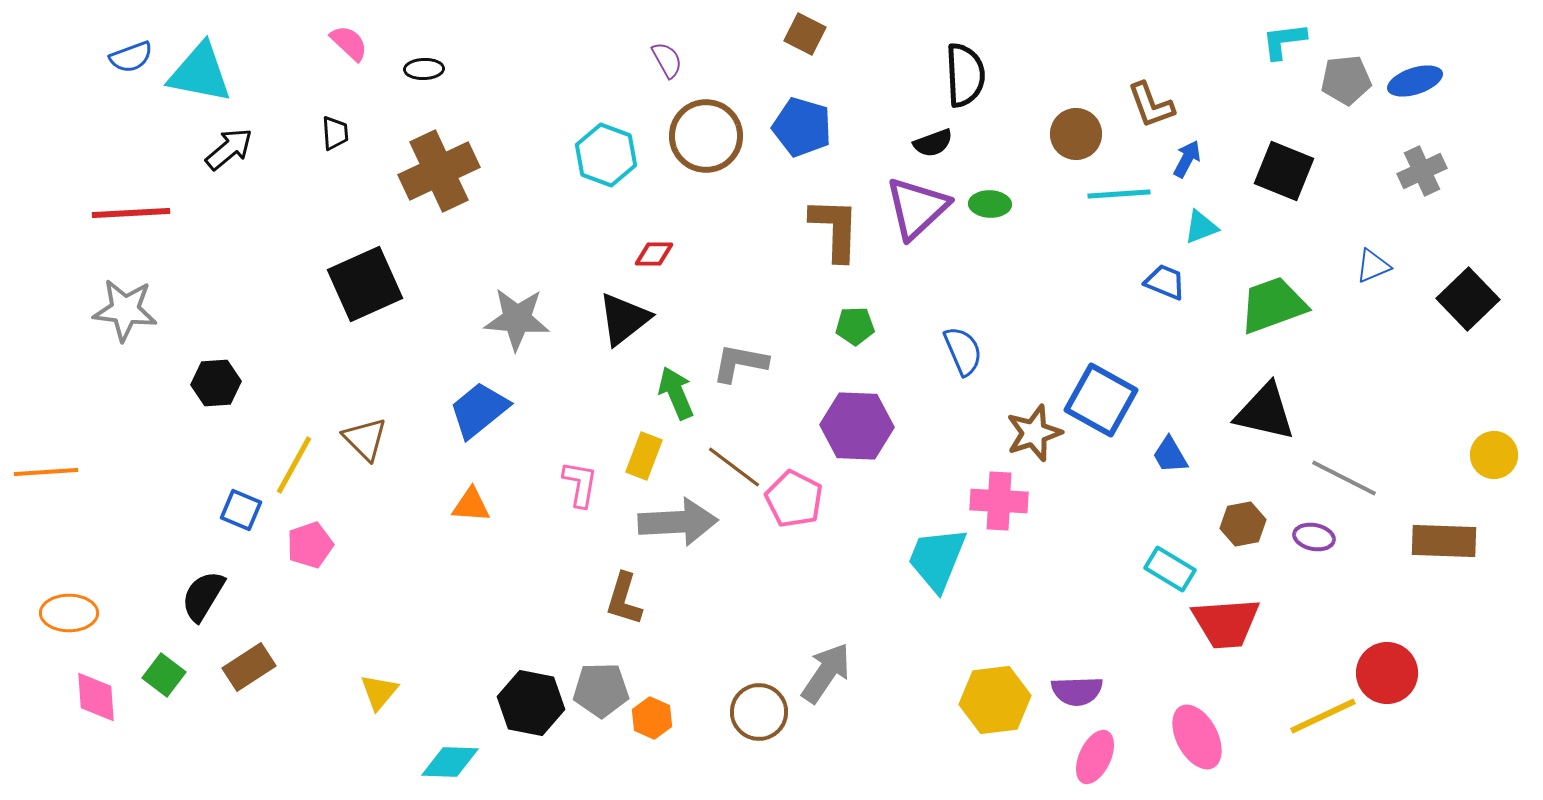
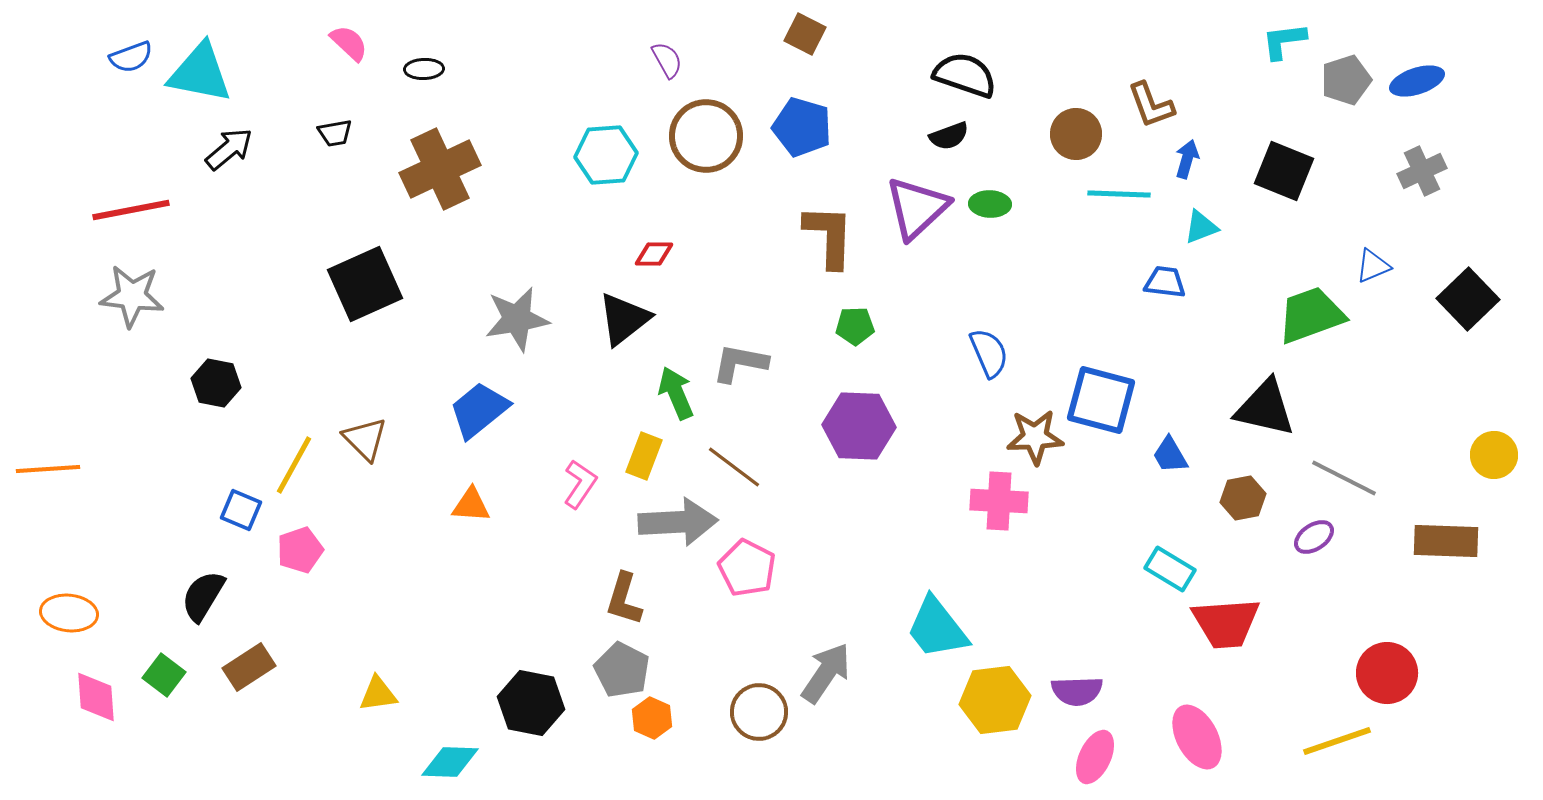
black semicircle at (965, 75): rotated 68 degrees counterclockwise
gray pentagon at (1346, 80): rotated 12 degrees counterclockwise
blue ellipse at (1415, 81): moved 2 px right
black trapezoid at (335, 133): rotated 84 degrees clockwise
black semicircle at (933, 143): moved 16 px right, 7 px up
cyan hexagon at (606, 155): rotated 24 degrees counterclockwise
blue arrow at (1187, 159): rotated 12 degrees counterclockwise
brown cross at (439, 171): moved 1 px right, 2 px up
cyan line at (1119, 194): rotated 6 degrees clockwise
red line at (131, 213): moved 3 px up; rotated 8 degrees counterclockwise
brown L-shape at (835, 229): moved 6 px left, 7 px down
blue trapezoid at (1165, 282): rotated 15 degrees counterclockwise
green trapezoid at (1273, 305): moved 38 px right, 10 px down
gray star at (125, 310): moved 7 px right, 14 px up
gray star at (517, 319): rotated 14 degrees counterclockwise
blue semicircle at (963, 351): moved 26 px right, 2 px down
black hexagon at (216, 383): rotated 15 degrees clockwise
blue square at (1101, 400): rotated 14 degrees counterclockwise
black triangle at (1265, 412): moved 4 px up
purple hexagon at (857, 426): moved 2 px right
brown star at (1034, 433): moved 1 px right, 4 px down; rotated 16 degrees clockwise
orange line at (46, 472): moved 2 px right, 3 px up
pink L-shape at (580, 484): rotated 24 degrees clockwise
pink pentagon at (794, 499): moved 47 px left, 69 px down
brown hexagon at (1243, 524): moved 26 px up
purple ellipse at (1314, 537): rotated 45 degrees counterclockwise
brown rectangle at (1444, 541): moved 2 px right
pink pentagon at (310, 545): moved 10 px left, 5 px down
cyan trapezoid at (937, 559): moved 69 px down; rotated 60 degrees counterclockwise
orange ellipse at (69, 613): rotated 6 degrees clockwise
gray pentagon at (601, 690): moved 21 px right, 20 px up; rotated 28 degrees clockwise
yellow triangle at (379, 692): moved 1 px left, 2 px down; rotated 42 degrees clockwise
yellow line at (1323, 716): moved 14 px right, 25 px down; rotated 6 degrees clockwise
